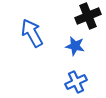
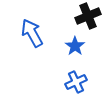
blue star: rotated 24 degrees clockwise
